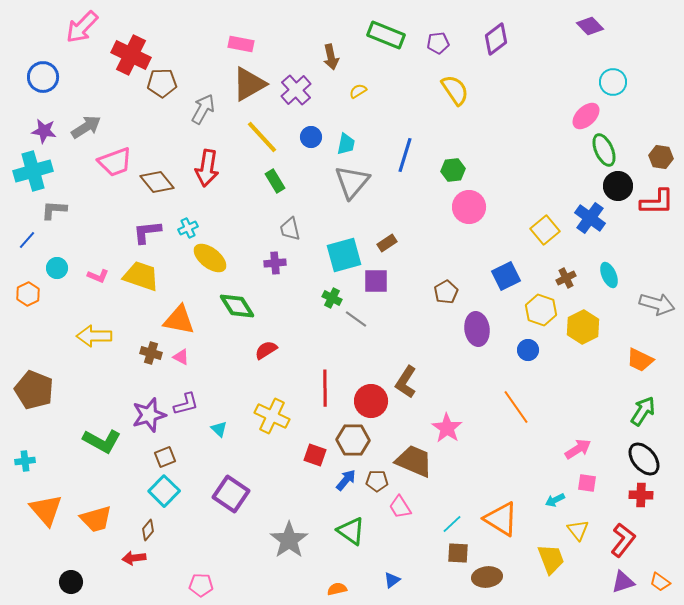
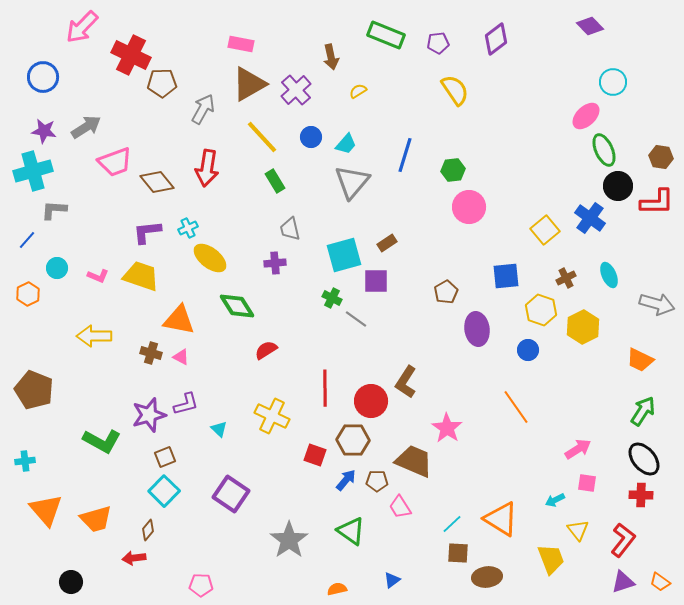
cyan trapezoid at (346, 144): rotated 30 degrees clockwise
blue square at (506, 276): rotated 20 degrees clockwise
